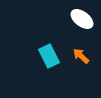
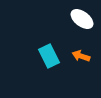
orange arrow: rotated 24 degrees counterclockwise
